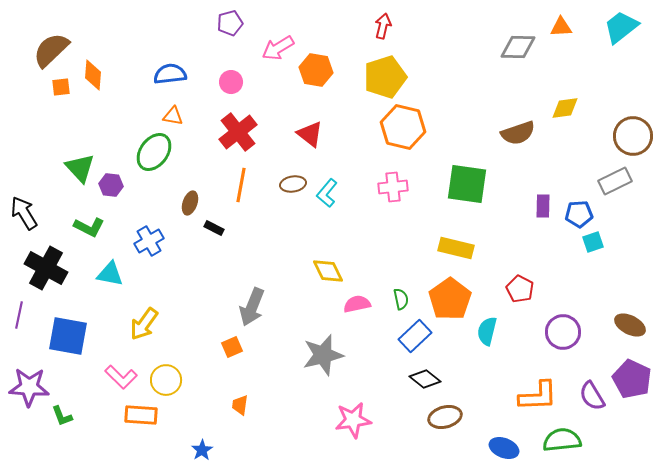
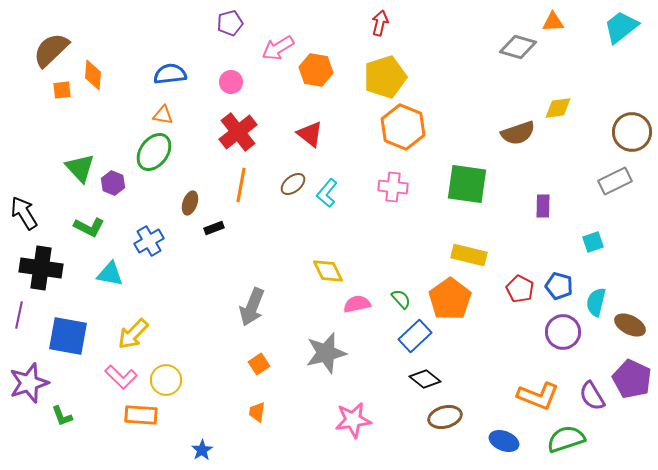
red arrow at (383, 26): moved 3 px left, 3 px up
orange triangle at (561, 27): moved 8 px left, 5 px up
gray diamond at (518, 47): rotated 15 degrees clockwise
orange square at (61, 87): moved 1 px right, 3 px down
yellow diamond at (565, 108): moved 7 px left
orange triangle at (173, 116): moved 10 px left, 1 px up
orange hexagon at (403, 127): rotated 9 degrees clockwise
brown circle at (633, 136): moved 1 px left, 4 px up
brown ellipse at (293, 184): rotated 30 degrees counterclockwise
purple hexagon at (111, 185): moved 2 px right, 2 px up; rotated 15 degrees clockwise
pink cross at (393, 187): rotated 12 degrees clockwise
blue pentagon at (579, 214): moved 20 px left, 72 px down; rotated 20 degrees clockwise
black rectangle at (214, 228): rotated 48 degrees counterclockwise
yellow rectangle at (456, 248): moved 13 px right, 7 px down
black cross at (46, 268): moved 5 px left; rotated 21 degrees counterclockwise
green semicircle at (401, 299): rotated 30 degrees counterclockwise
yellow arrow at (144, 324): moved 11 px left, 10 px down; rotated 8 degrees clockwise
cyan semicircle at (487, 331): moved 109 px right, 29 px up
orange square at (232, 347): moved 27 px right, 17 px down; rotated 10 degrees counterclockwise
gray star at (323, 355): moved 3 px right, 2 px up
purple star at (29, 387): moved 4 px up; rotated 21 degrees counterclockwise
orange L-shape at (538, 396): rotated 24 degrees clockwise
orange trapezoid at (240, 405): moved 17 px right, 7 px down
green semicircle at (562, 440): moved 4 px right, 1 px up; rotated 12 degrees counterclockwise
blue ellipse at (504, 448): moved 7 px up
